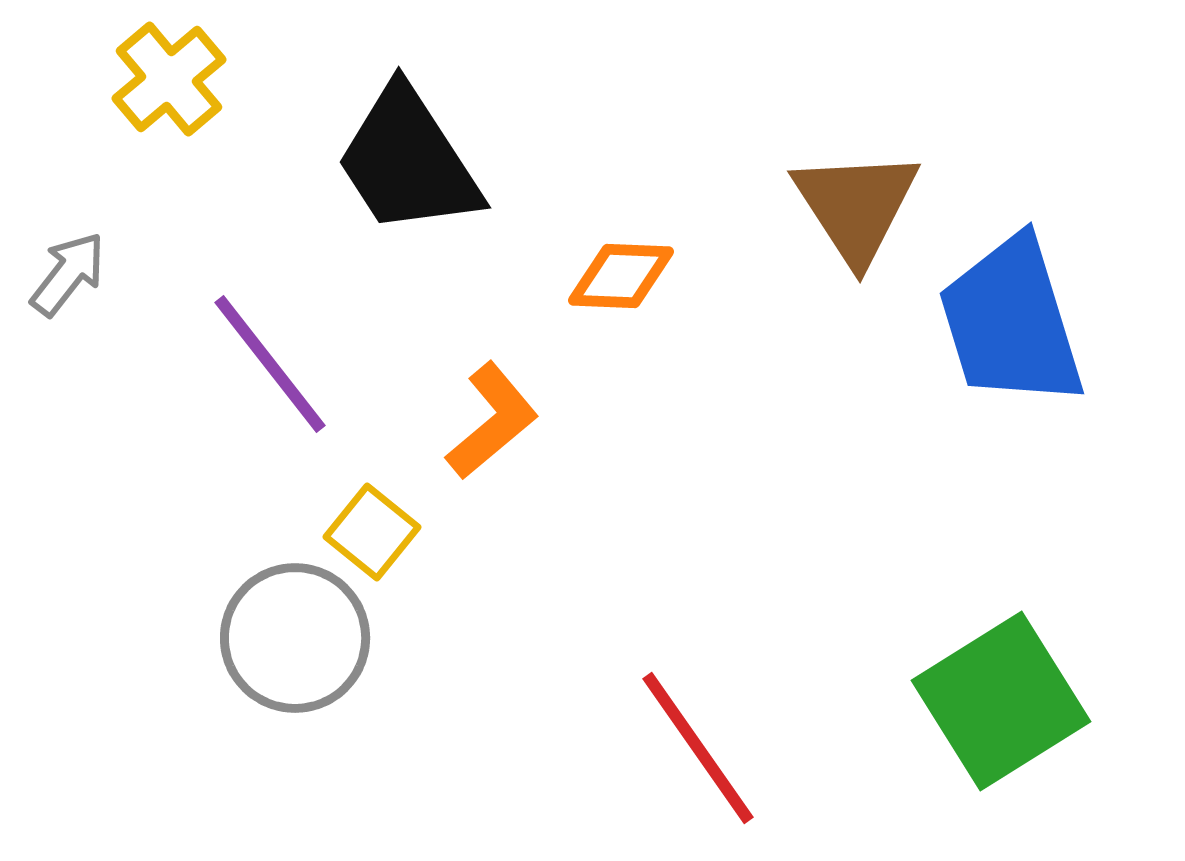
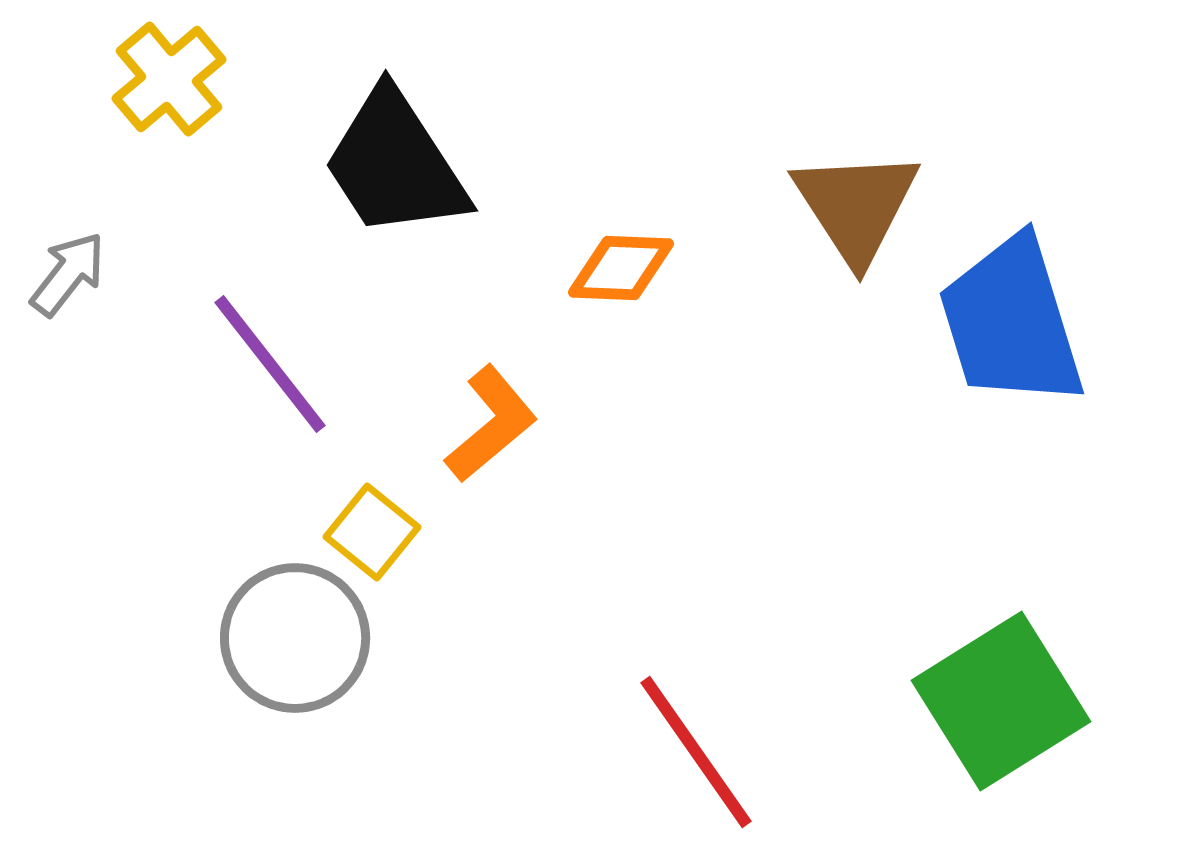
black trapezoid: moved 13 px left, 3 px down
orange diamond: moved 8 px up
orange L-shape: moved 1 px left, 3 px down
red line: moved 2 px left, 4 px down
